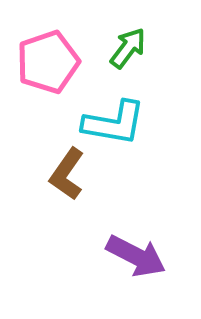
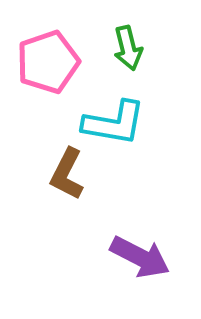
green arrow: rotated 129 degrees clockwise
brown L-shape: rotated 8 degrees counterclockwise
purple arrow: moved 4 px right, 1 px down
